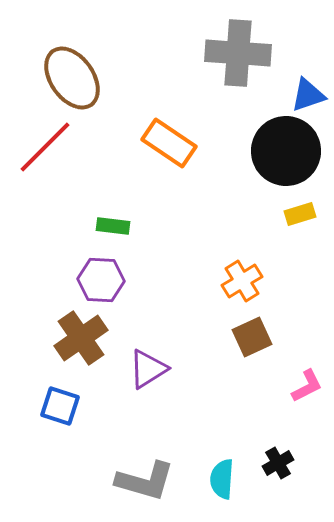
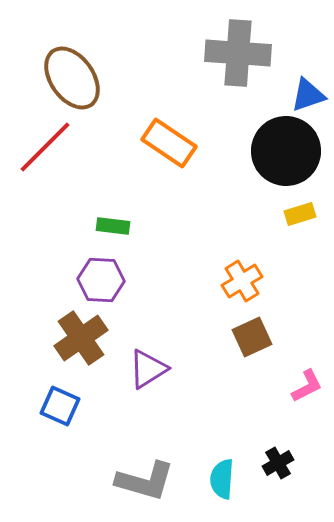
blue square: rotated 6 degrees clockwise
